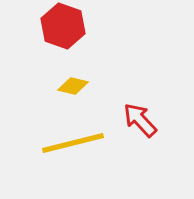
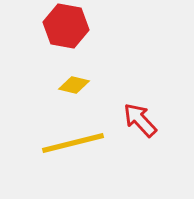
red hexagon: moved 3 px right; rotated 9 degrees counterclockwise
yellow diamond: moved 1 px right, 1 px up
